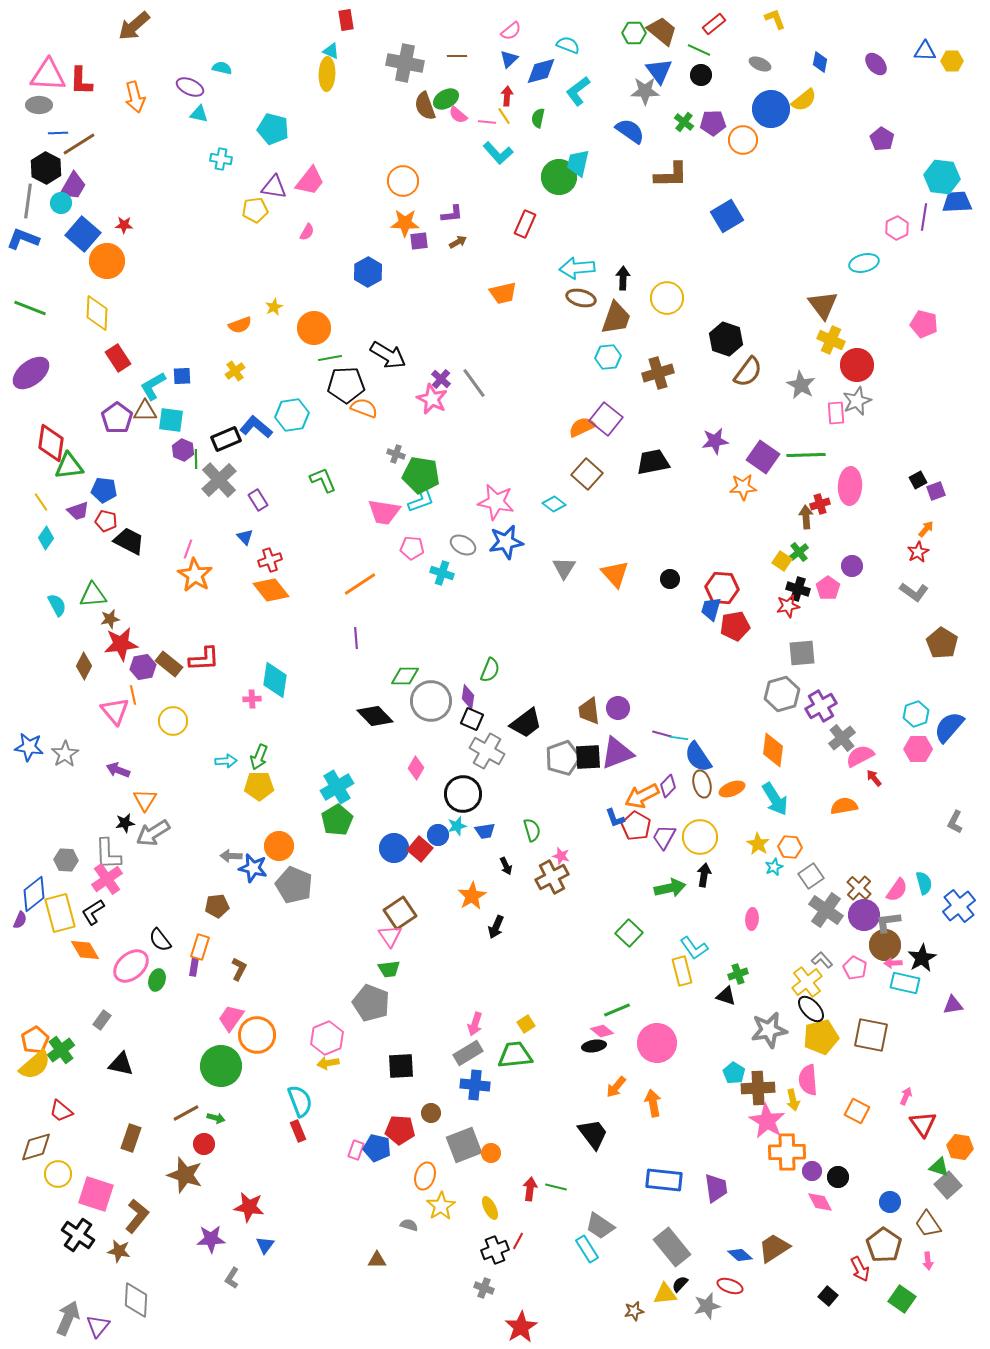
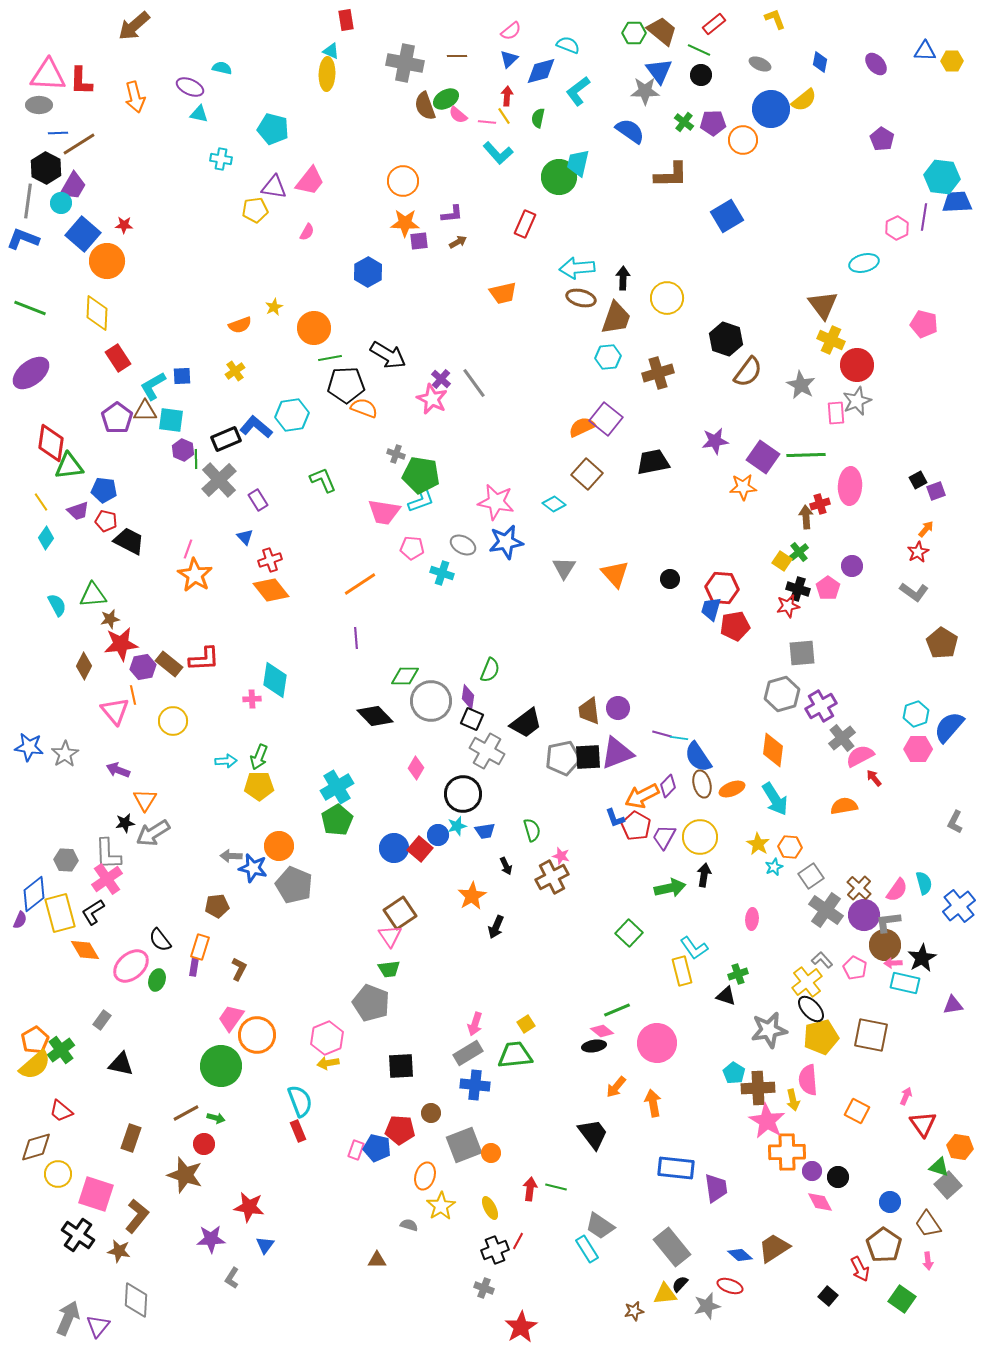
gray pentagon at (563, 758): rotated 8 degrees clockwise
blue rectangle at (664, 1180): moved 12 px right, 12 px up
